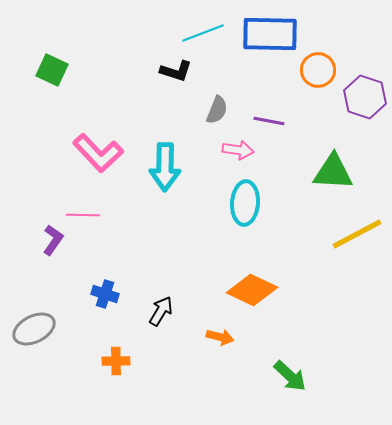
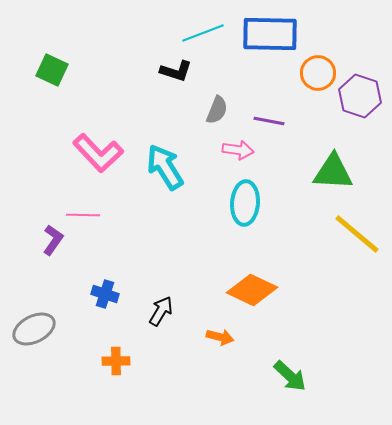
orange circle: moved 3 px down
purple hexagon: moved 5 px left, 1 px up
cyan arrow: rotated 147 degrees clockwise
yellow line: rotated 68 degrees clockwise
